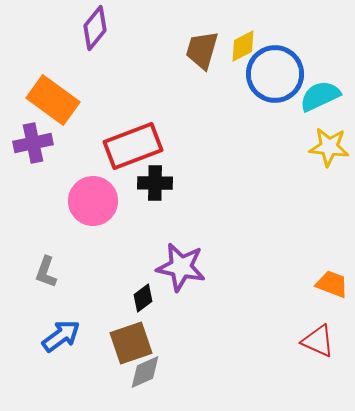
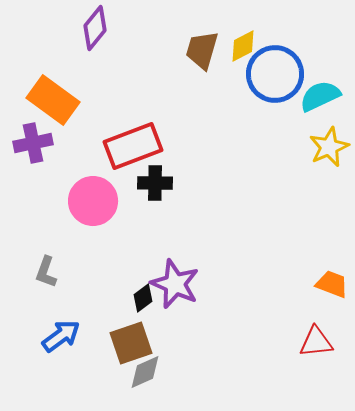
yellow star: rotated 30 degrees counterclockwise
purple star: moved 6 px left, 17 px down; rotated 12 degrees clockwise
red triangle: moved 2 px left, 1 px down; rotated 30 degrees counterclockwise
